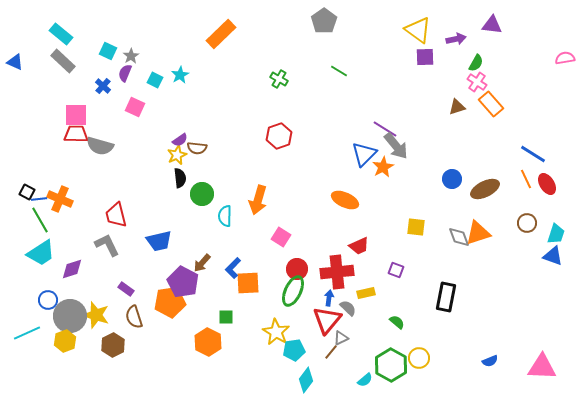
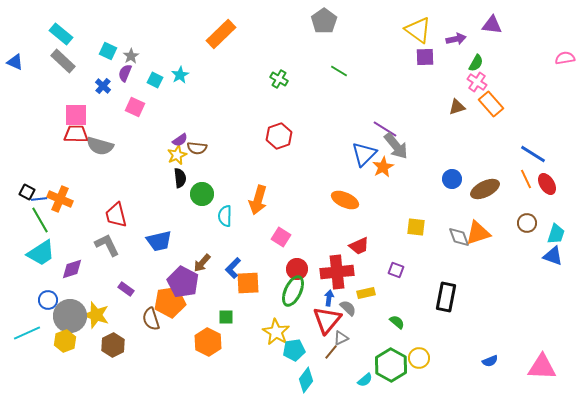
brown semicircle at (134, 317): moved 17 px right, 2 px down
